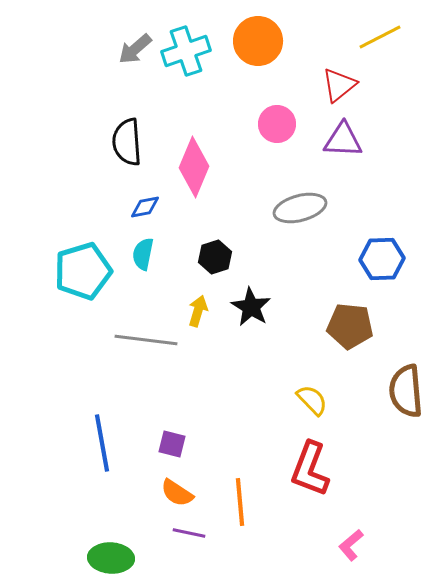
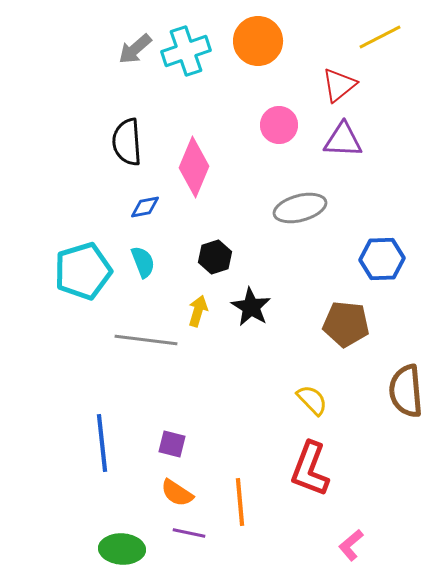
pink circle: moved 2 px right, 1 px down
cyan semicircle: moved 8 px down; rotated 148 degrees clockwise
brown pentagon: moved 4 px left, 2 px up
blue line: rotated 4 degrees clockwise
green ellipse: moved 11 px right, 9 px up
